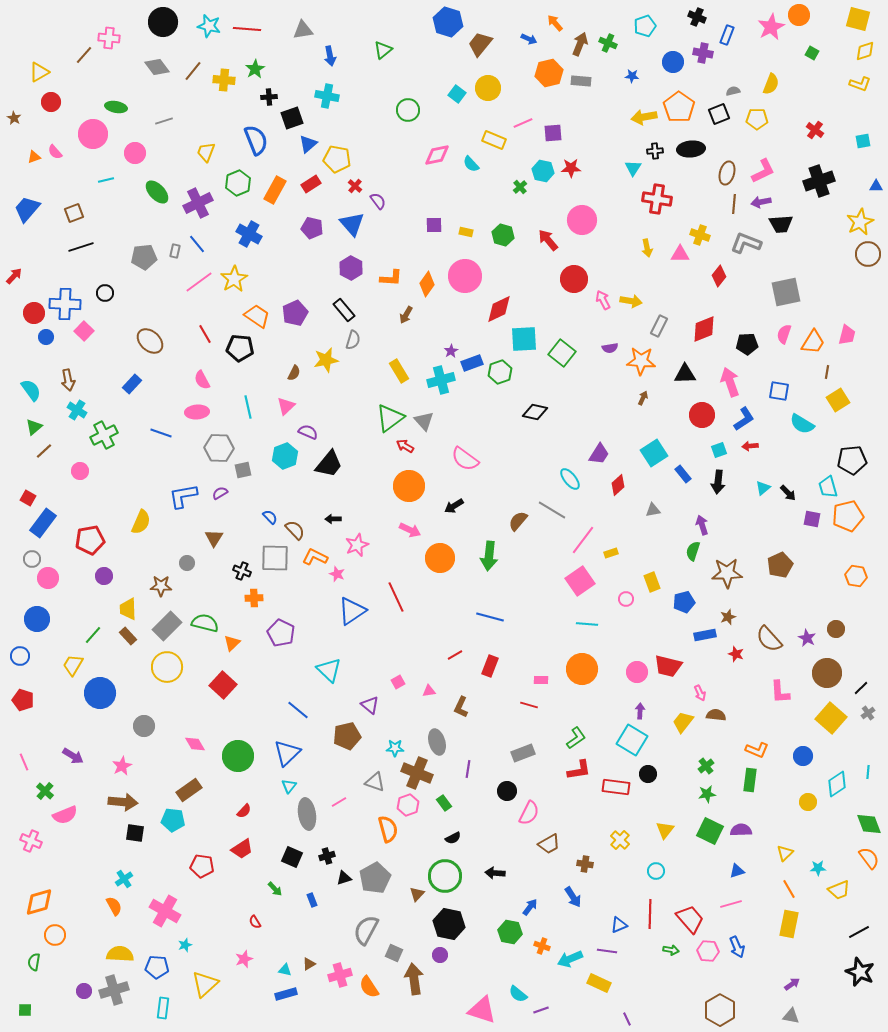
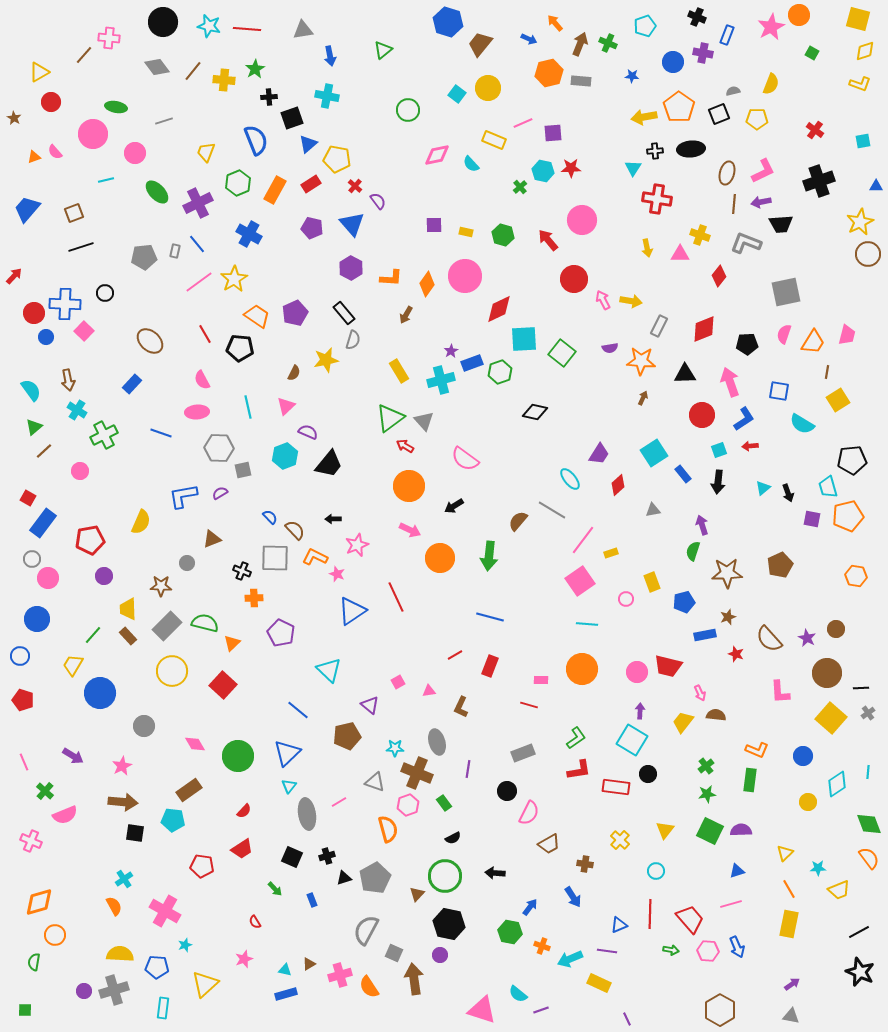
black rectangle at (344, 310): moved 3 px down
black arrow at (788, 493): rotated 24 degrees clockwise
brown triangle at (214, 538): moved 2 px left, 1 px down; rotated 36 degrees clockwise
yellow circle at (167, 667): moved 5 px right, 4 px down
black line at (861, 688): rotated 42 degrees clockwise
